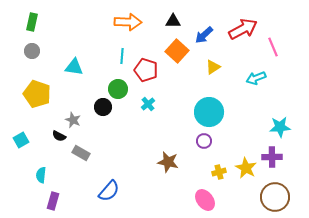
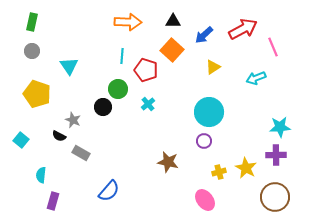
orange square: moved 5 px left, 1 px up
cyan triangle: moved 5 px left, 1 px up; rotated 48 degrees clockwise
cyan square: rotated 21 degrees counterclockwise
purple cross: moved 4 px right, 2 px up
